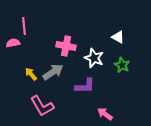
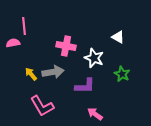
green star: moved 9 px down
gray arrow: rotated 25 degrees clockwise
pink arrow: moved 10 px left
